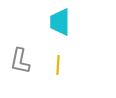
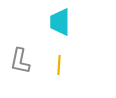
yellow line: moved 1 px right
